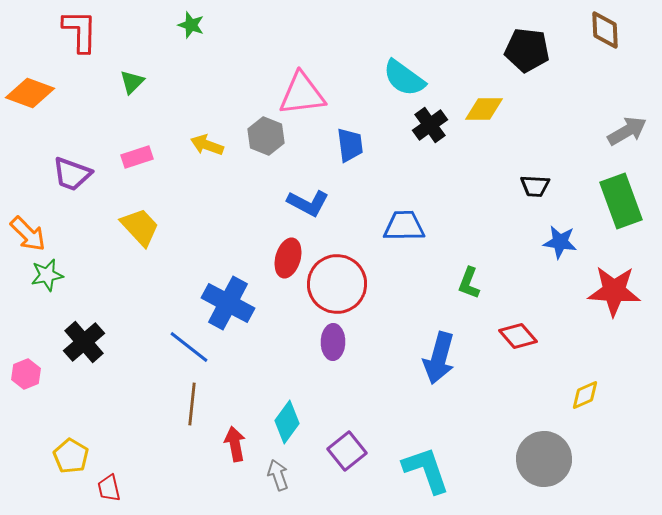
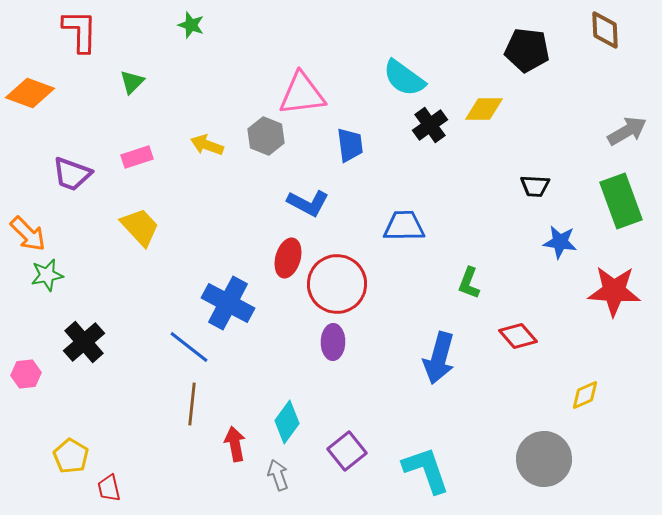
pink hexagon at (26, 374): rotated 16 degrees clockwise
